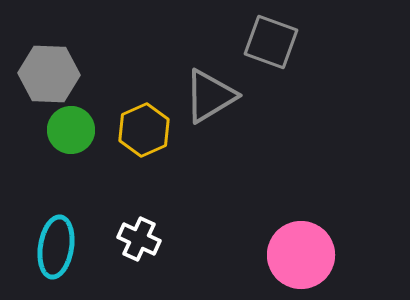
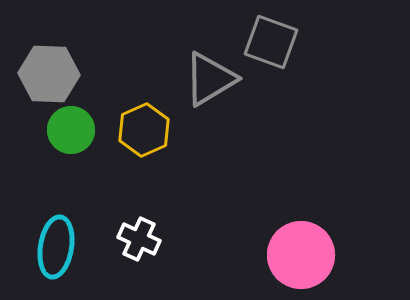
gray triangle: moved 17 px up
